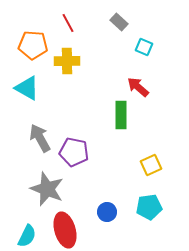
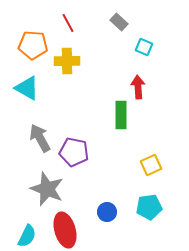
red arrow: rotated 45 degrees clockwise
